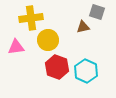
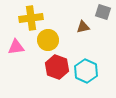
gray square: moved 6 px right
